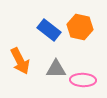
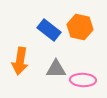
orange arrow: rotated 36 degrees clockwise
